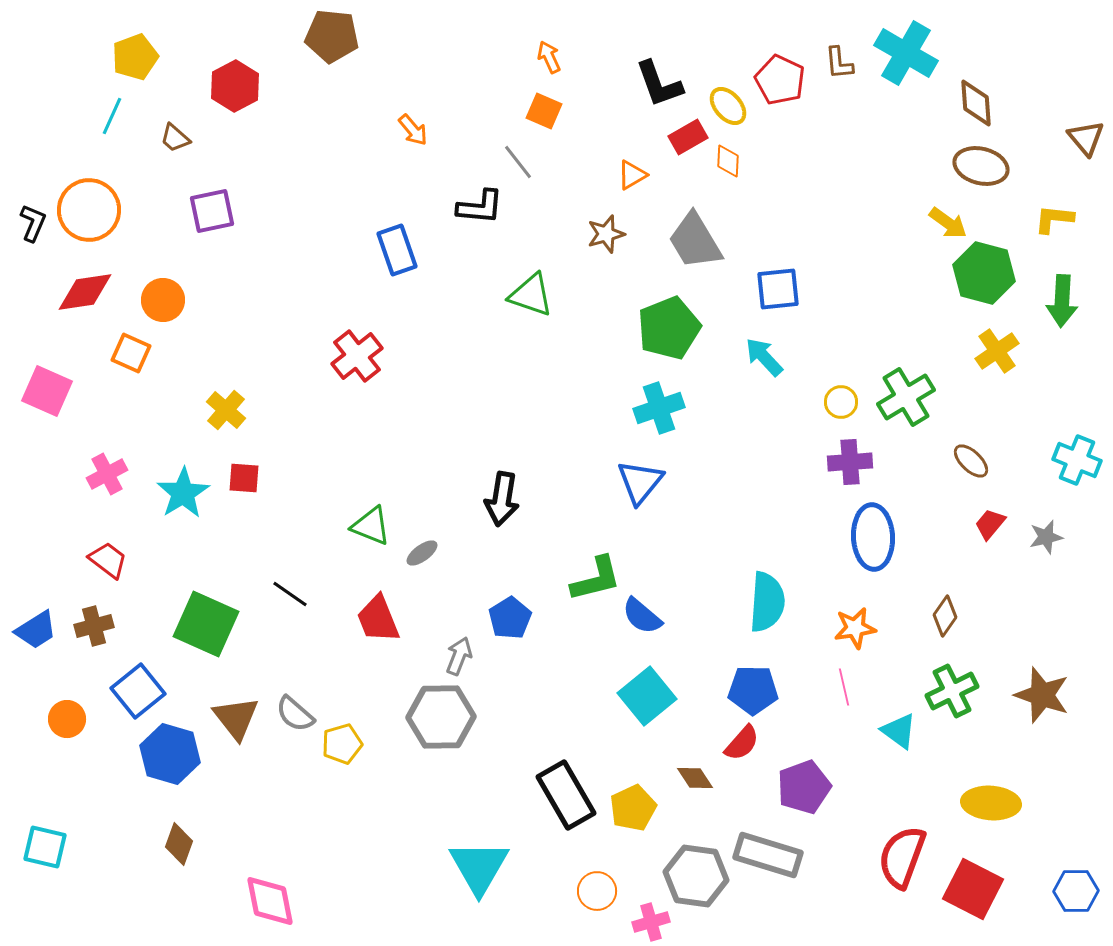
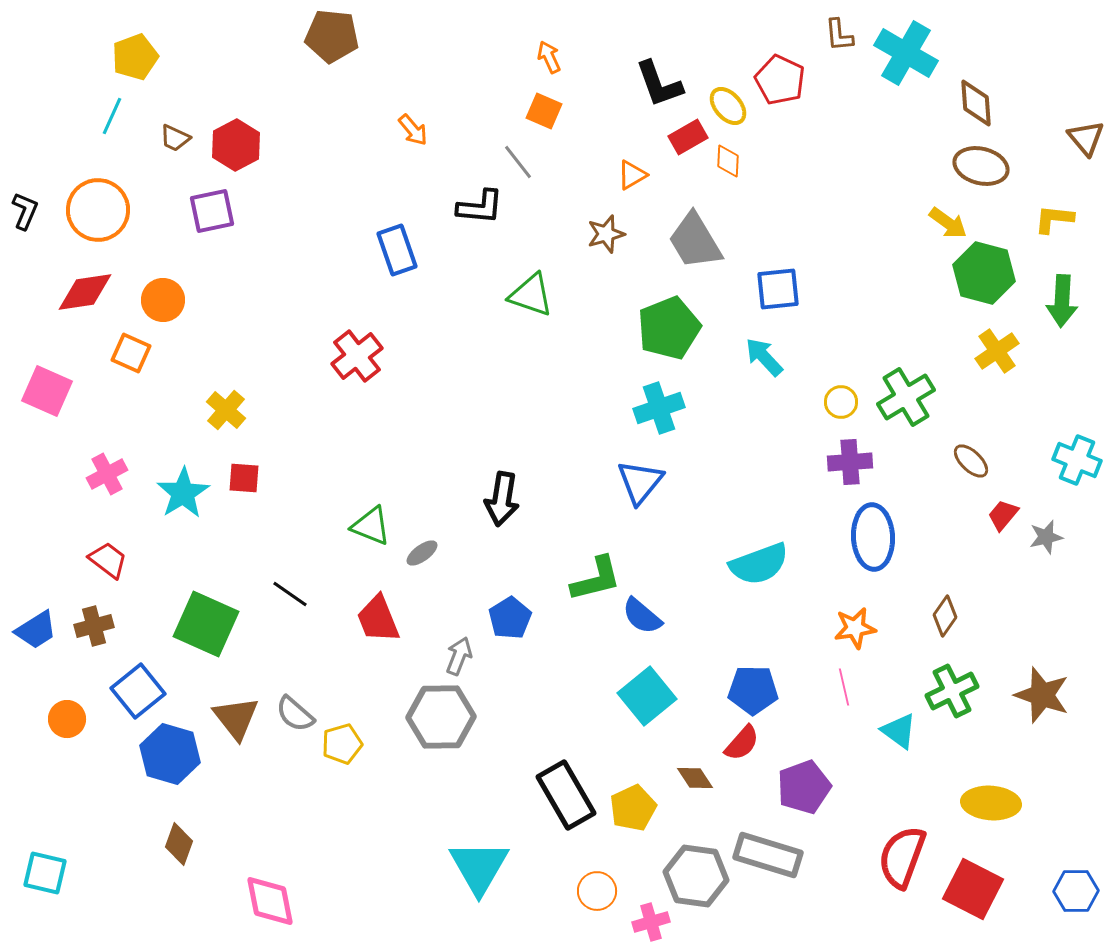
brown L-shape at (839, 63): moved 28 px up
red hexagon at (235, 86): moved 1 px right, 59 px down
brown trapezoid at (175, 138): rotated 16 degrees counterclockwise
orange circle at (89, 210): moved 9 px right
black L-shape at (33, 223): moved 8 px left, 12 px up
red trapezoid at (990, 524): moved 13 px right, 9 px up
cyan semicircle at (767, 602): moved 8 px left, 38 px up; rotated 66 degrees clockwise
cyan square at (45, 847): moved 26 px down
